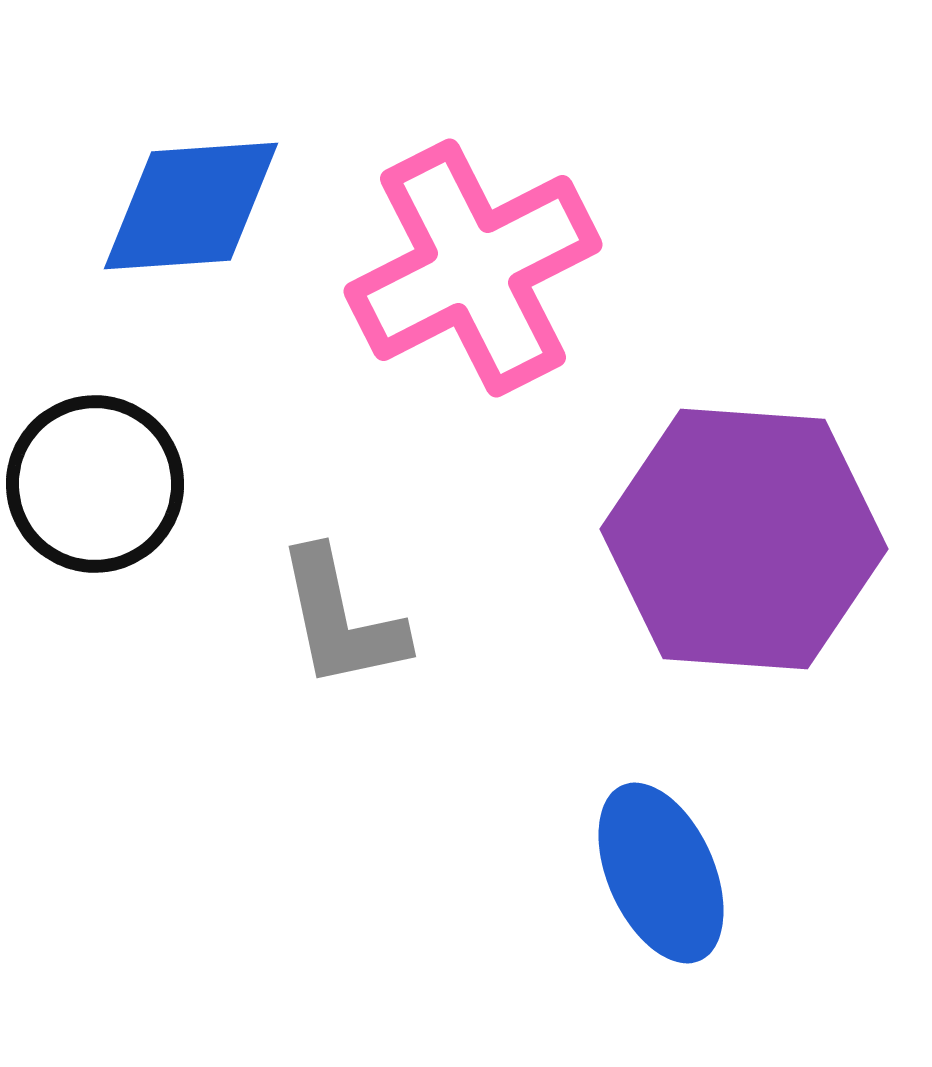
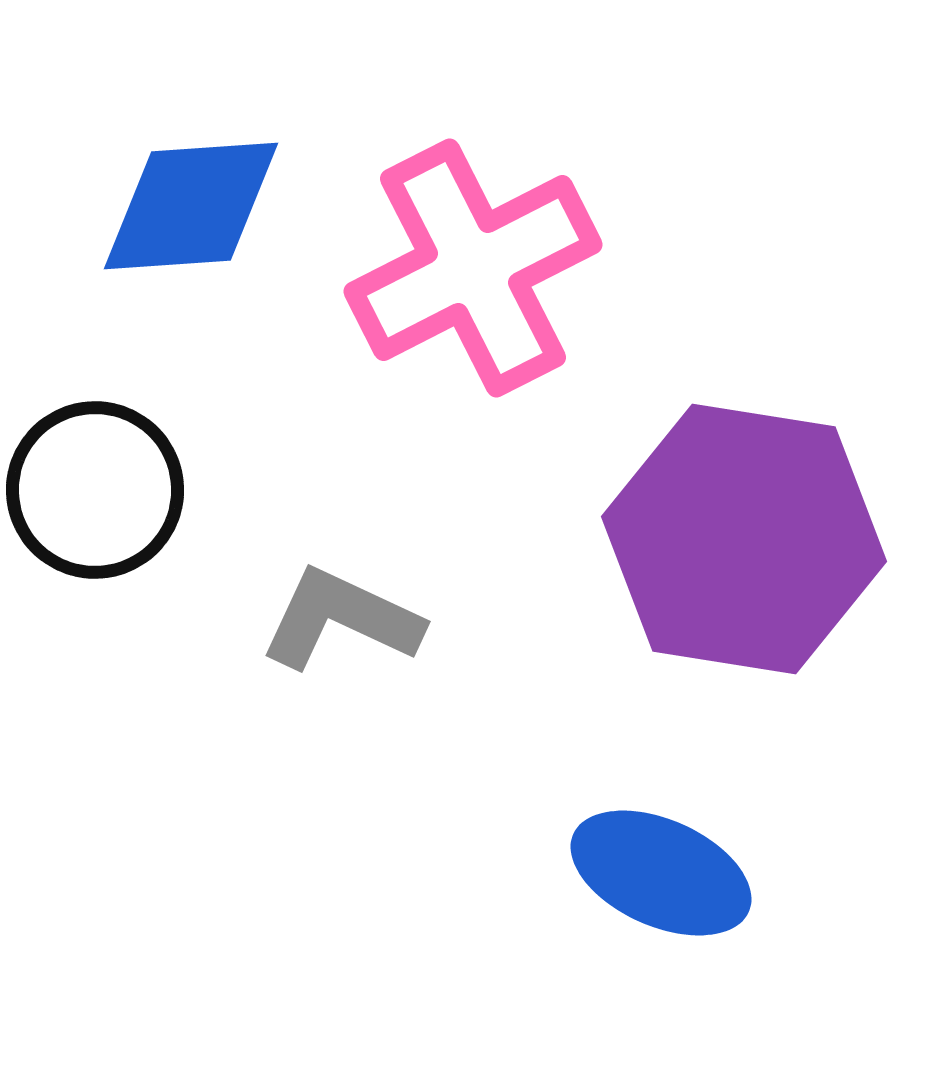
black circle: moved 6 px down
purple hexagon: rotated 5 degrees clockwise
gray L-shape: rotated 127 degrees clockwise
blue ellipse: rotated 42 degrees counterclockwise
